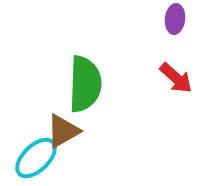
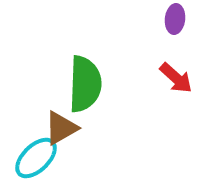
brown triangle: moved 2 px left, 3 px up
